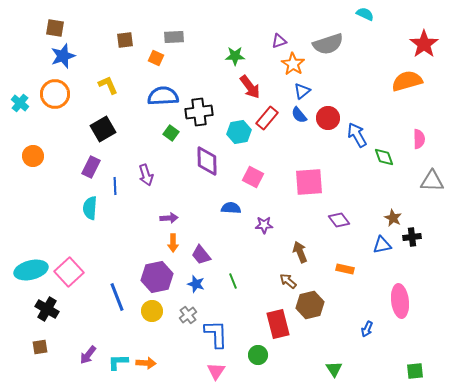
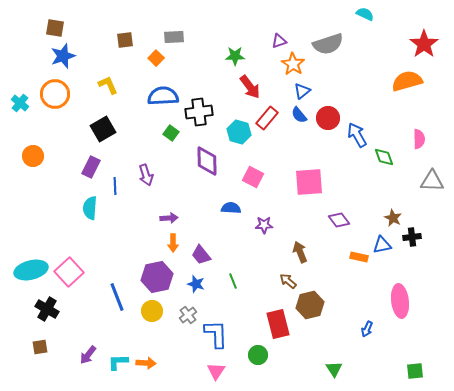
orange square at (156, 58): rotated 21 degrees clockwise
cyan hexagon at (239, 132): rotated 25 degrees clockwise
orange rectangle at (345, 269): moved 14 px right, 12 px up
